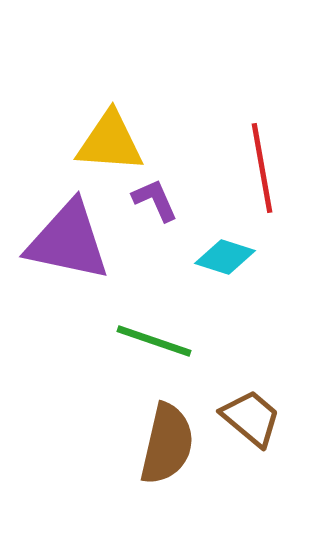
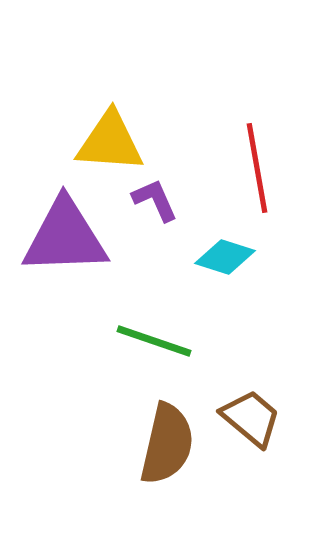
red line: moved 5 px left
purple triangle: moved 3 px left, 4 px up; rotated 14 degrees counterclockwise
